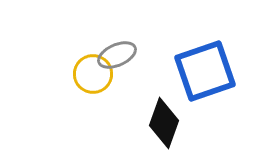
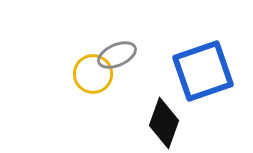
blue square: moved 2 px left
